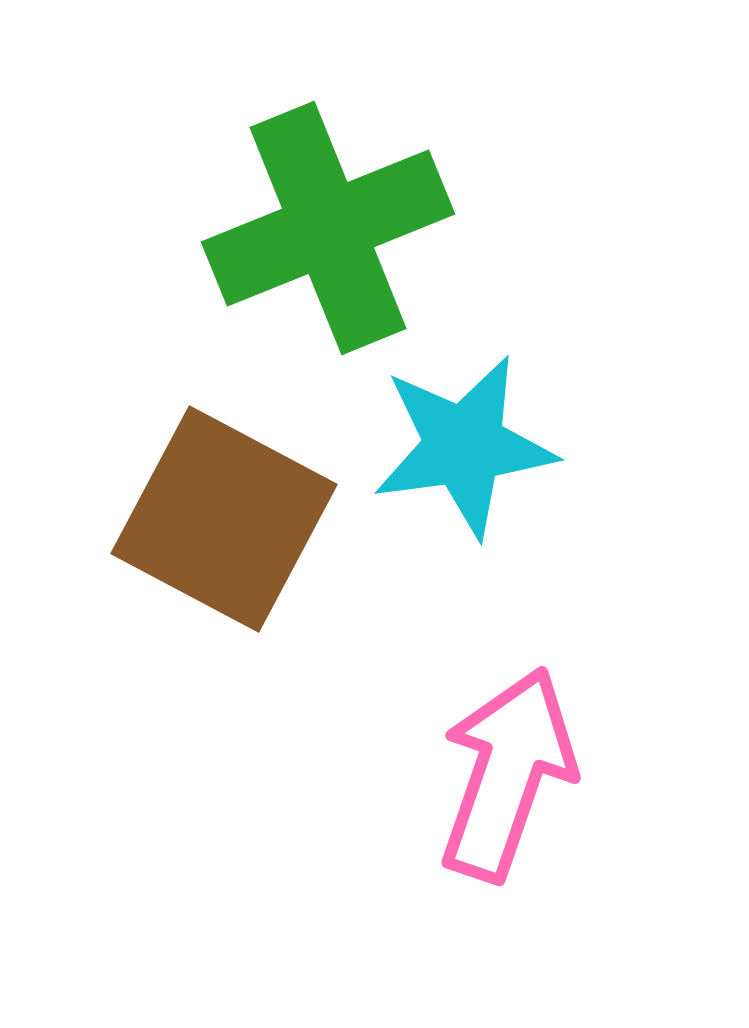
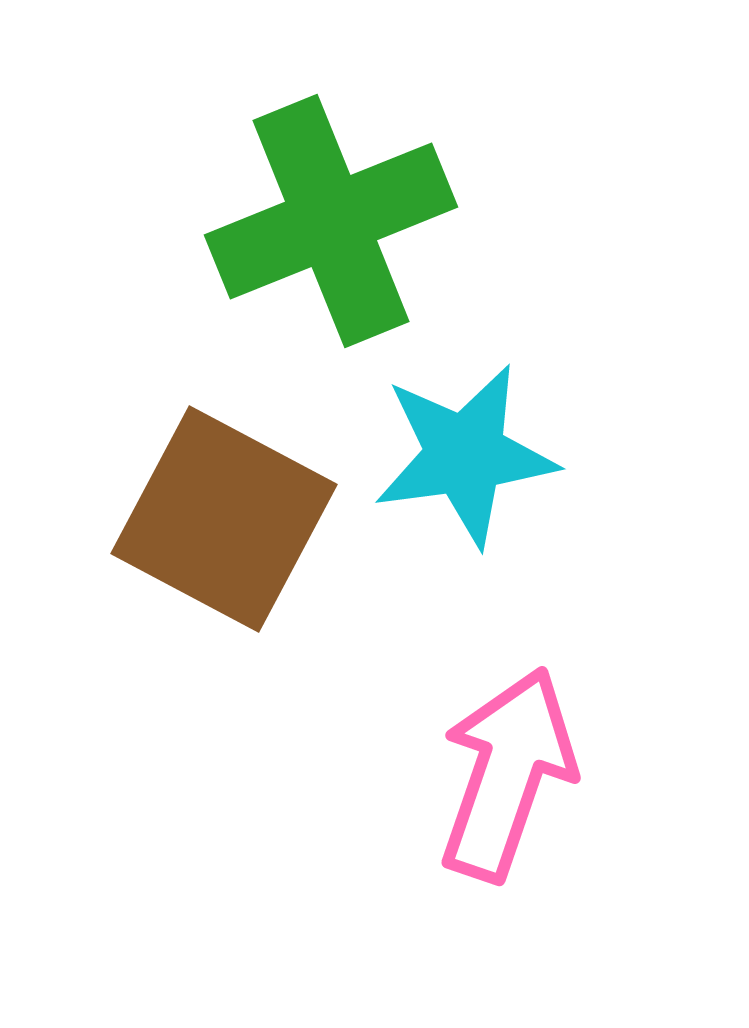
green cross: moved 3 px right, 7 px up
cyan star: moved 1 px right, 9 px down
